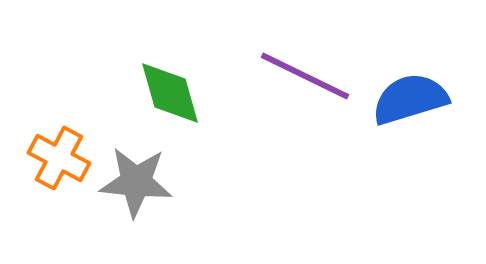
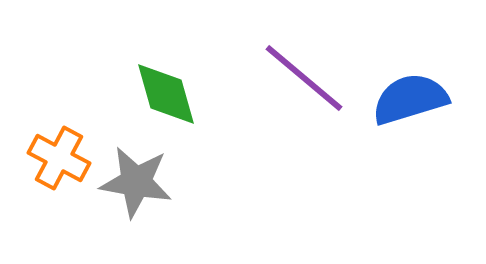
purple line: moved 1 px left, 2 px down; rotated 14 degrees clockwise
green diamond: moved 4 px left, 1 px down
gray star: rotated 4 degrees clockwise
